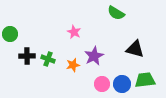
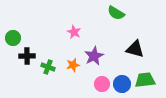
green circle: moved 3 px right, 4 px down
green cross: moved 8 px down
